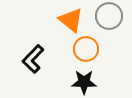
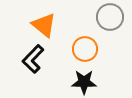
gray circle: moved 1 px right, 1 px down
orange triangle: moved 27 px left, 5 px down
orange circle: moved 1 px left
